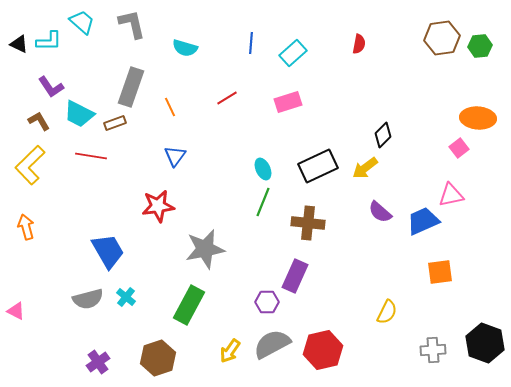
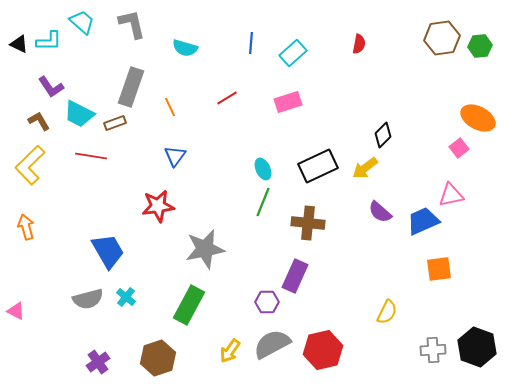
orange ellipse at (478, 118): rotated 24 degrees clockwise
orange square at (440, 272): moved 1 px left, 3 px up
black hexagon at (485, 343): moved 8 px left, 4 px down
